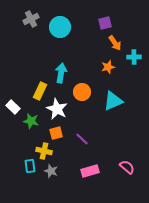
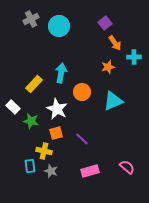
purple square: rotated 24 degrees counterclockwise
cyan circle: moved 1 px left, 1 px up
yellow rectangle: moved 6 px left, 7 px up; rotated 18 degrees clockwise
